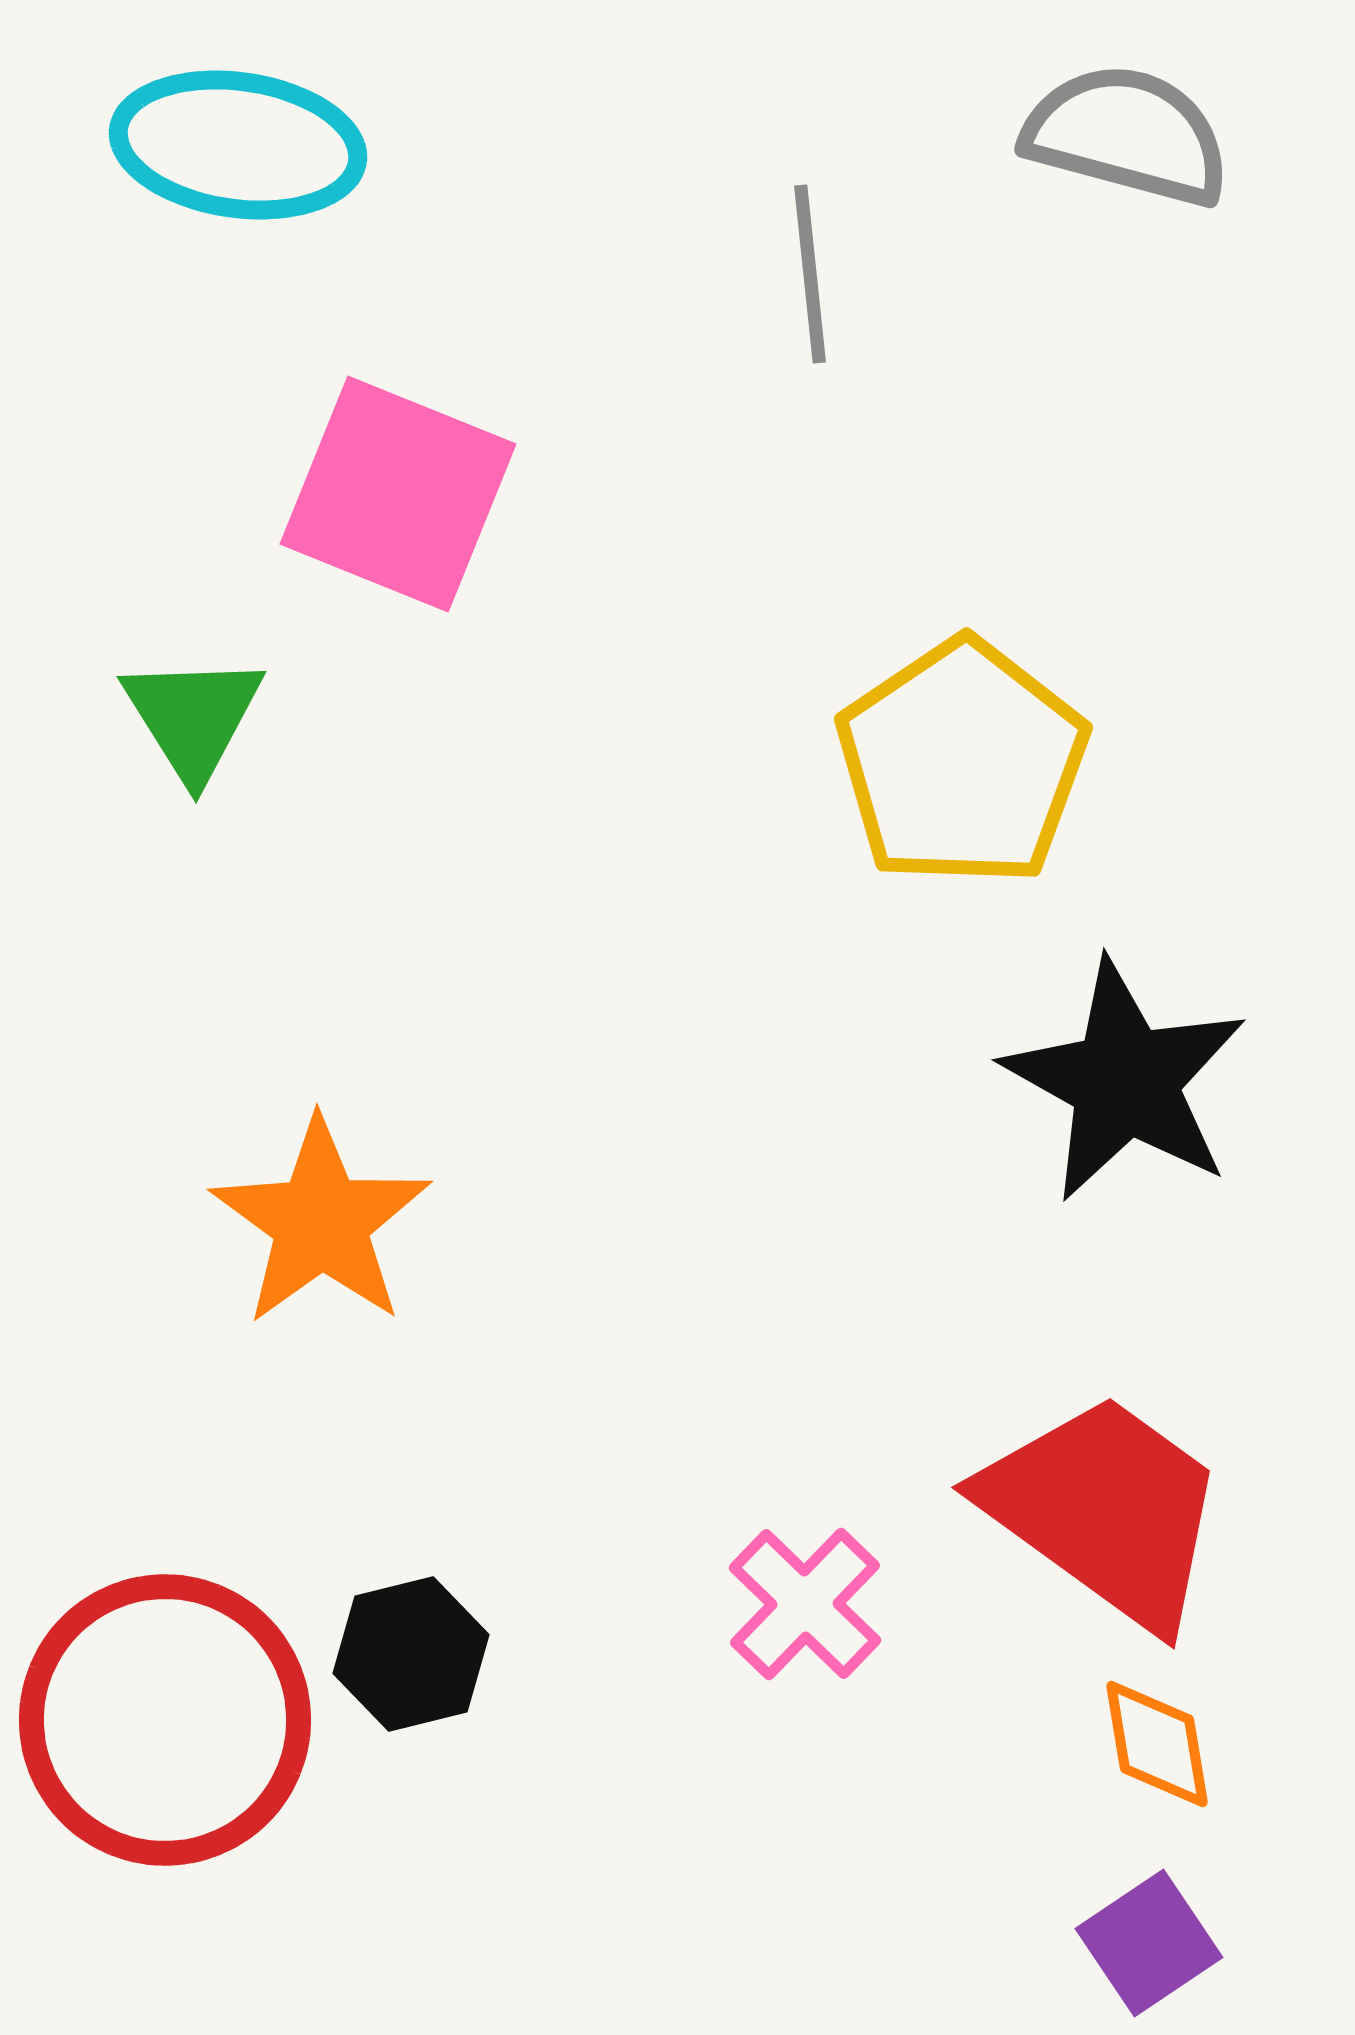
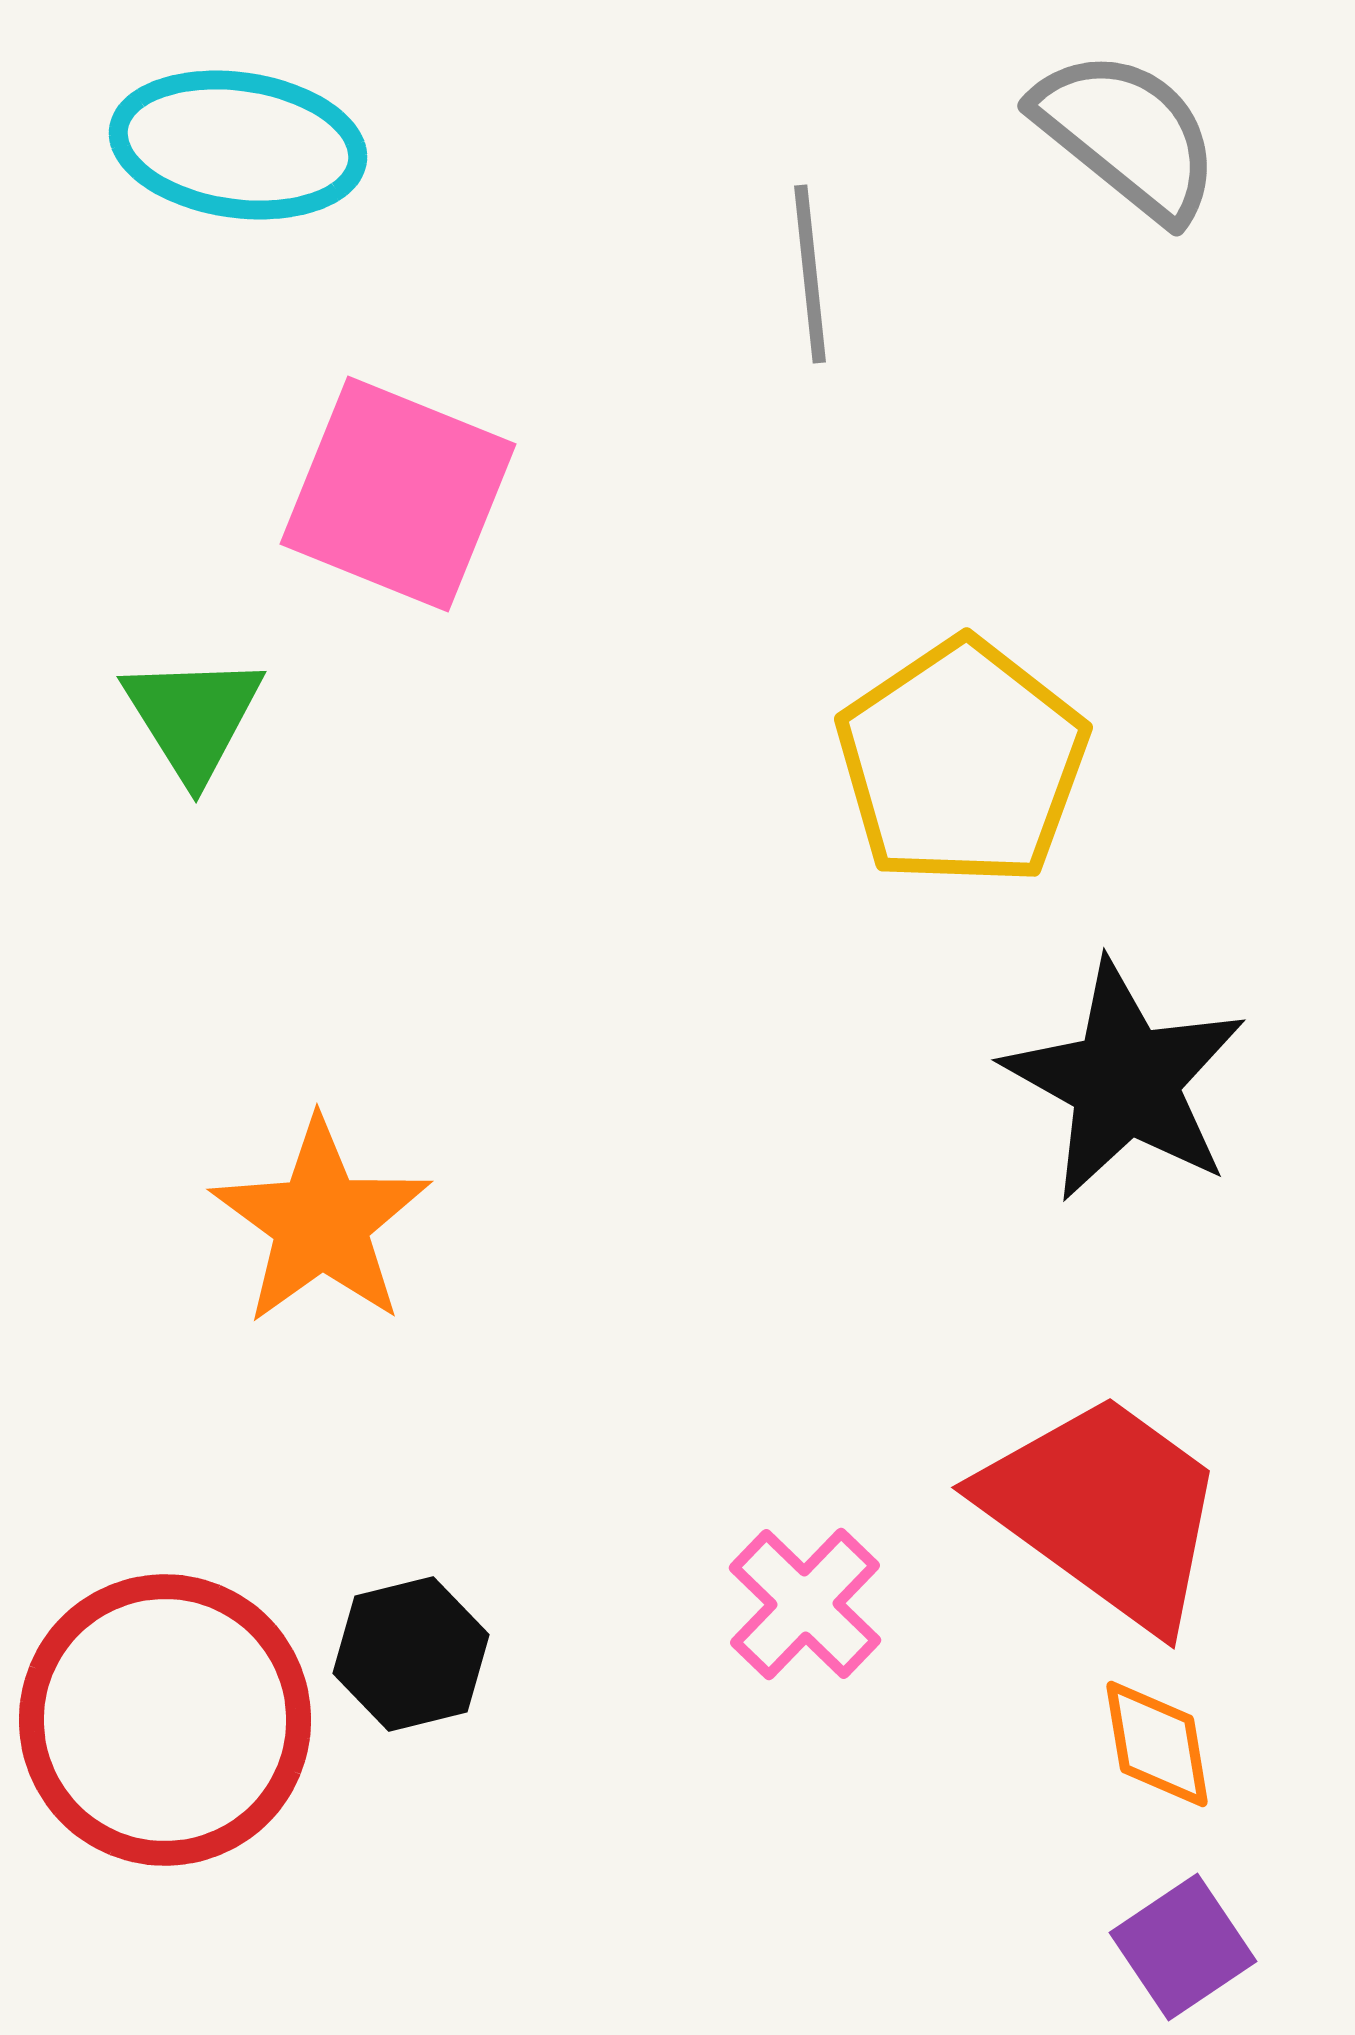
gray semicircle: rotated 24 degrees clockwise
purple square: moved 34 px right, 4 px down
